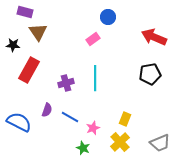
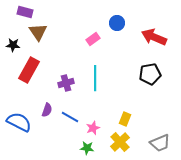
blue circle: moved 9 px right, 6 px down
green star: moved 4 px right; rotated 16 degrees counterclockwise
